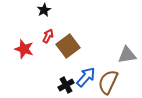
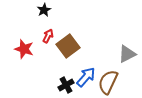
gray triangle: moved 1 px up; rotated 18 degrees counterclockwise
